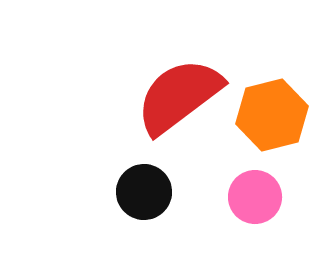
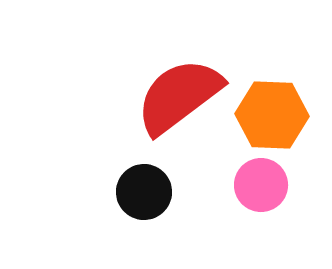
orange hexagon: rotated 16 degrees clockwise
pink circle: moved 6 px right, 12 px up
